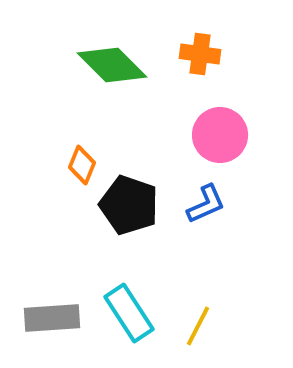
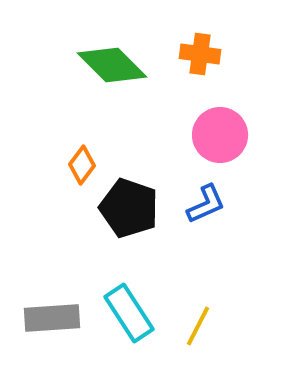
orange diamond: rotated 15 degrees clockwise
black pentagon: moved 3 px down
